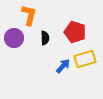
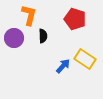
red pentagon: moved 13 px up
black semicircle: moved 2 px left, 2 px up
yellow rectangle: rotated 50 degrees clockwise
